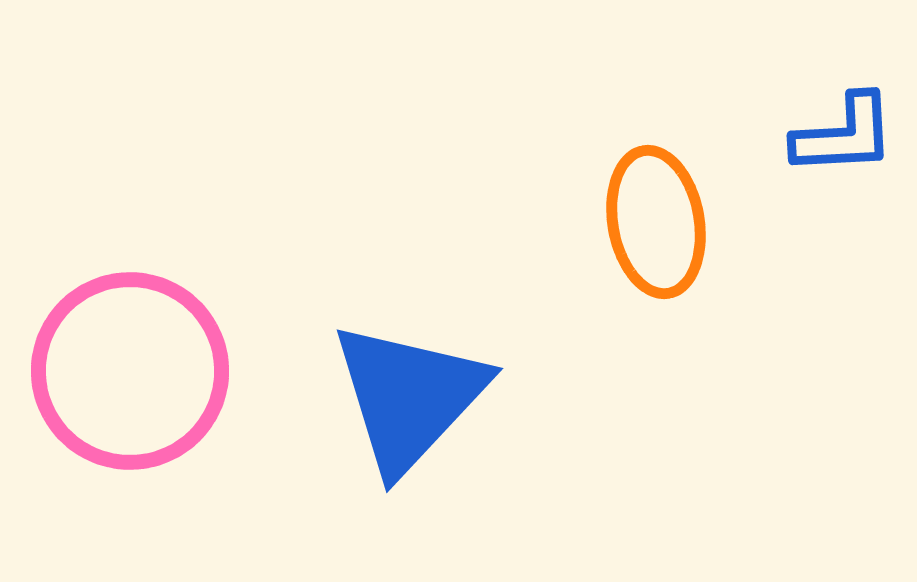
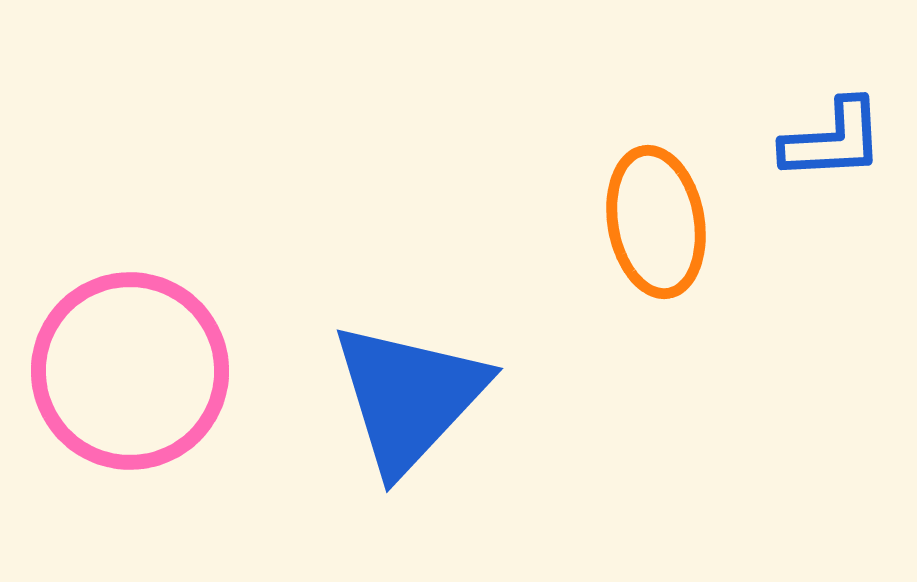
blue L-shape: moved 11 px left, 5 px down
